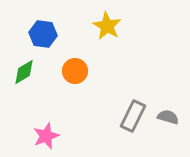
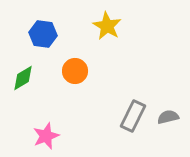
green diamond: moved 1 px left, 6 px down
gray semicircle: rotated 30 degrees counterclockwise
